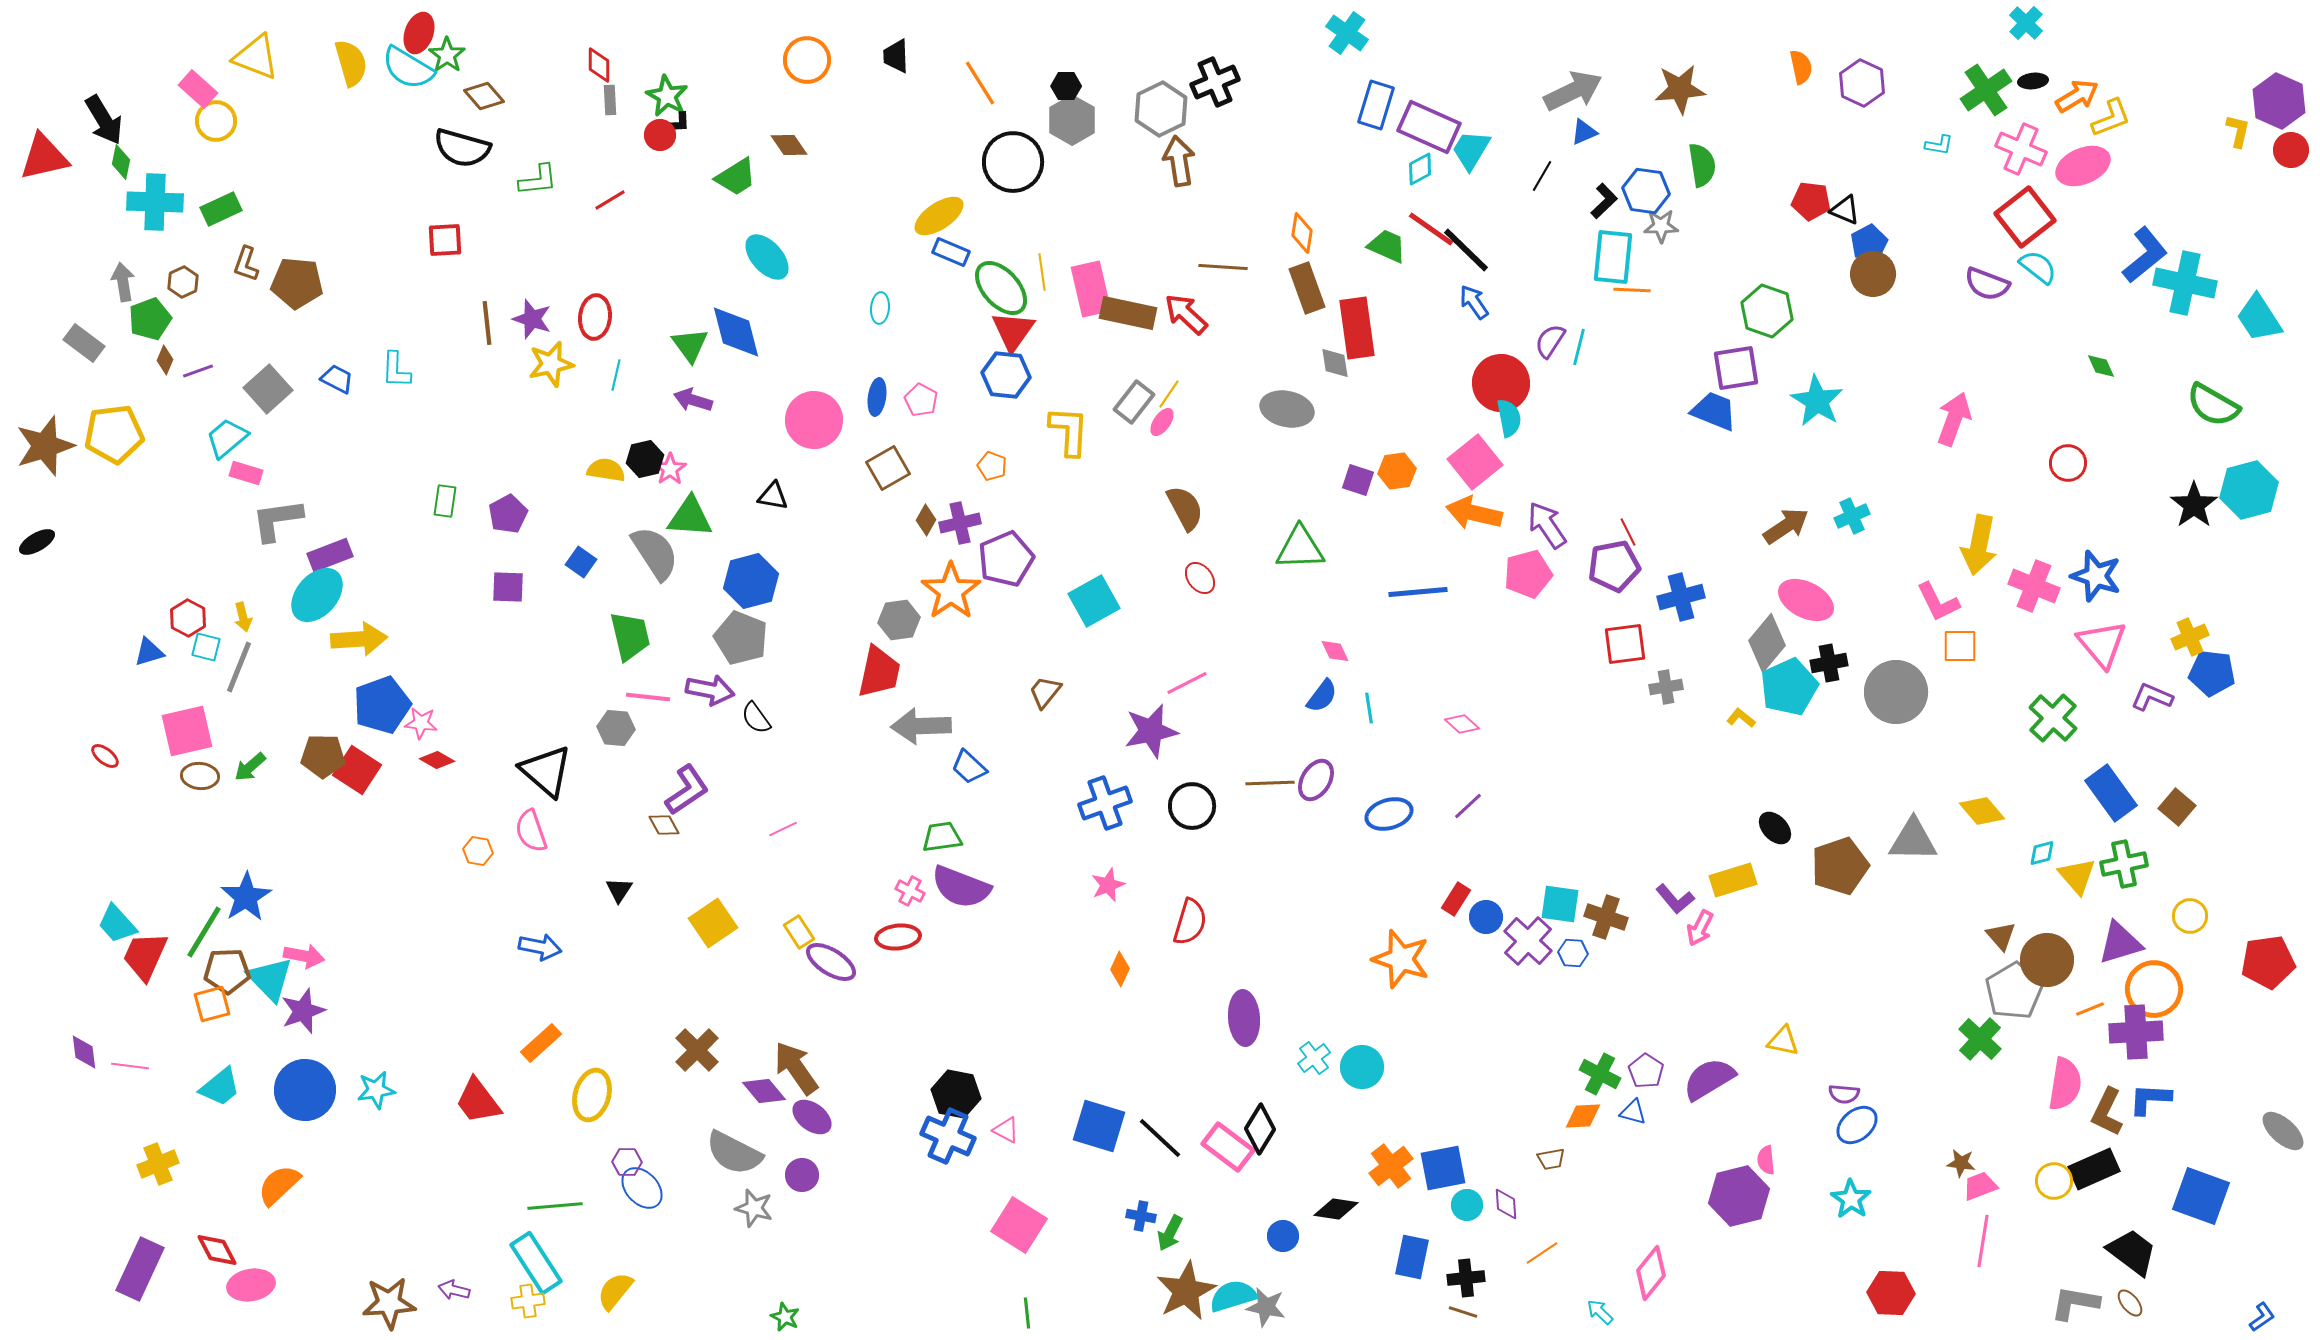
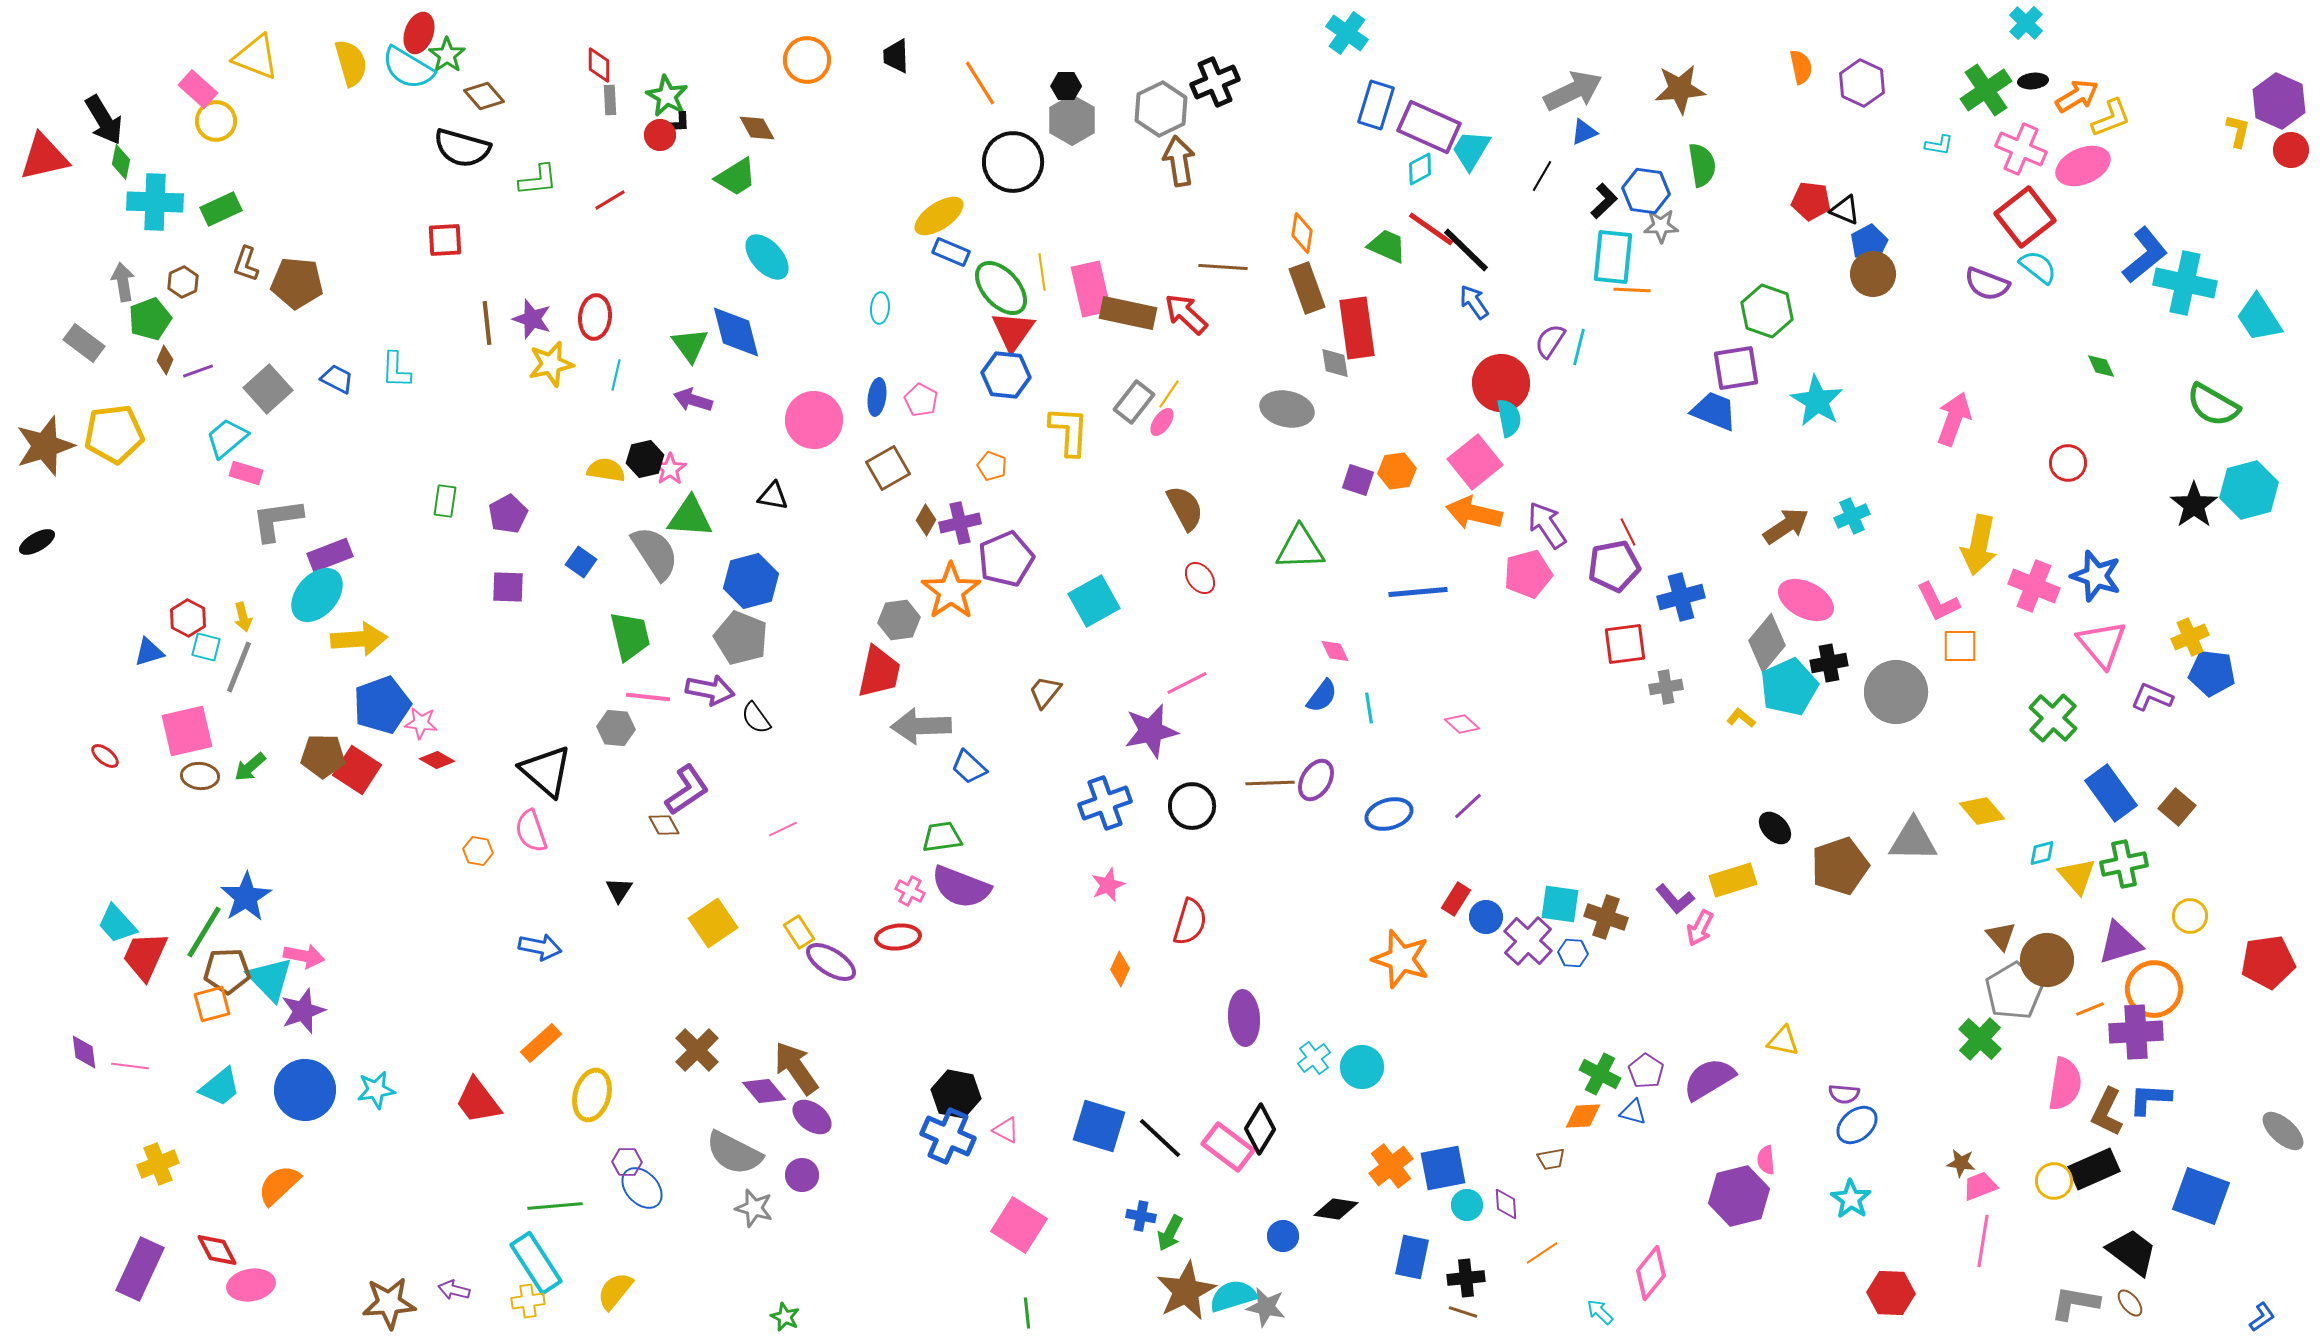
brown diamond at (789, 145): moved 32 px left, 17 px up; rotated 6 degrees clockwise
